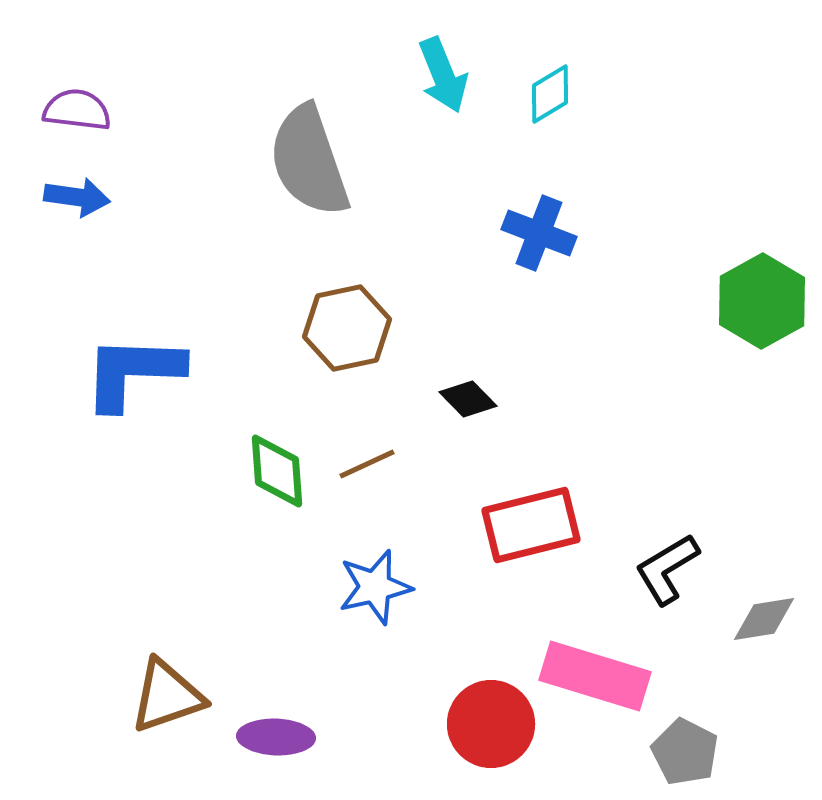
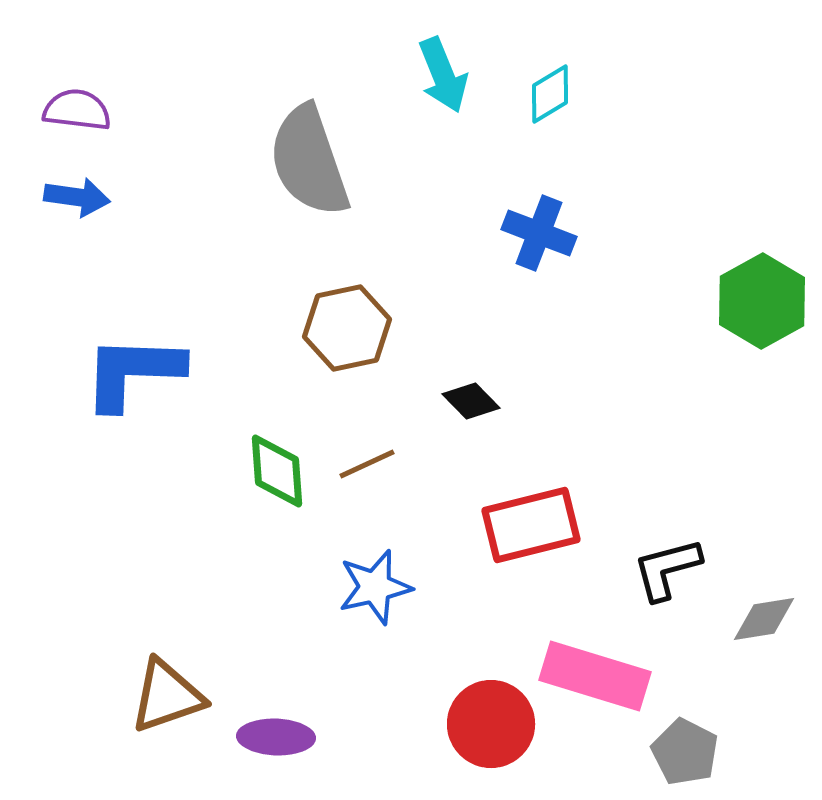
black diamond: moved 3 px right, 2 px down
black L-shape: rotated 16 degrees clockwise
